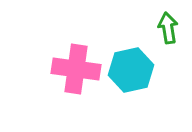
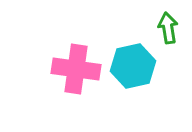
cyan hexagon: moved 2 px right, 4 px up
